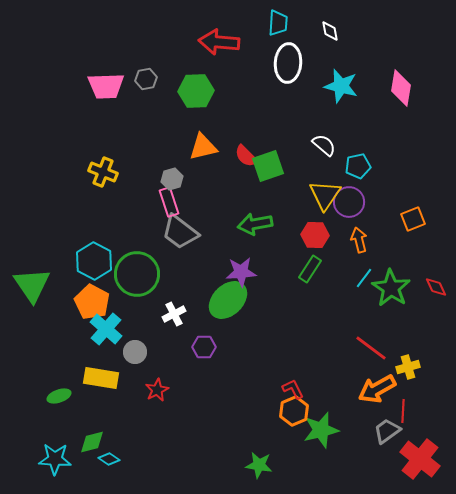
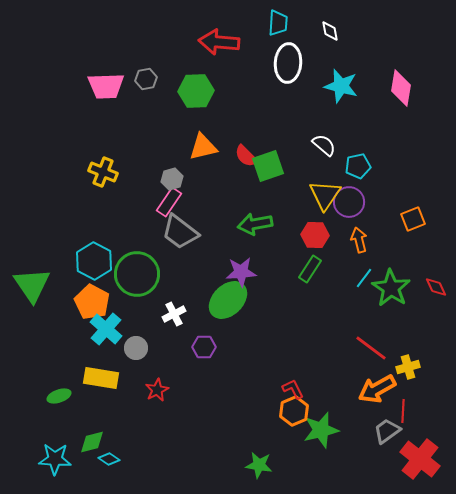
pink rectangle at (169, 202): rotated 52 degrees clockwise
gray circle at (135, 352): moved 1 px right, 4 px up
